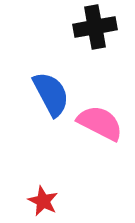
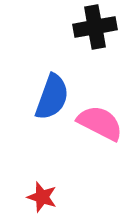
blue semicircle: moved 1 px right, 3 px down; rotated 48 degrees clockwise
red star: moved 1 px left, 4 px up; rotated 8 degrees counterclockwise
